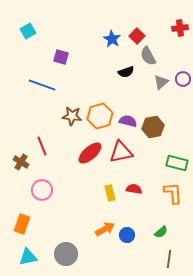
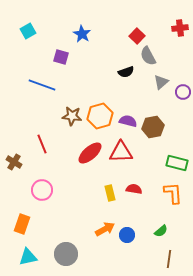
blue star: moved 30 px left, 5 px up
purple circle: moved 13 px down
red line: moved 2 px up
red triangle: rotated 10 degrees clockwise
brown cross: moved 7 px left
green semicircle: moved 1 px up
